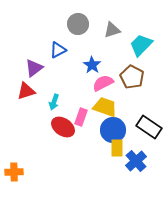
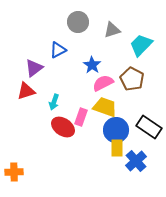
gray circle: moved 2 px up
brown pentagon: moved 2 px down
blue circle: moved 3 px right
